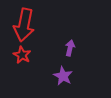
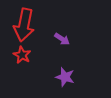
purple arrow: moved 8 px left, 9 px up; rotated 112 degrees clockwise
purple star: moved 2 px right, 1 px down; rotated 12 degrees counterclockwise
